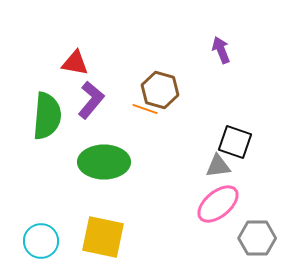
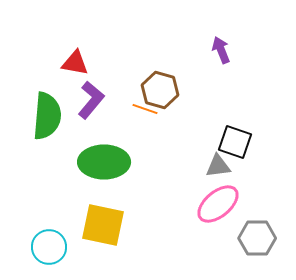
yellow square: moved 12 px up
cyan circle: moved 8 px right, 6 px down
